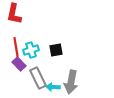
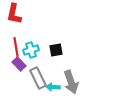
gray arrow: rotated 30 degrees counterclockwise
